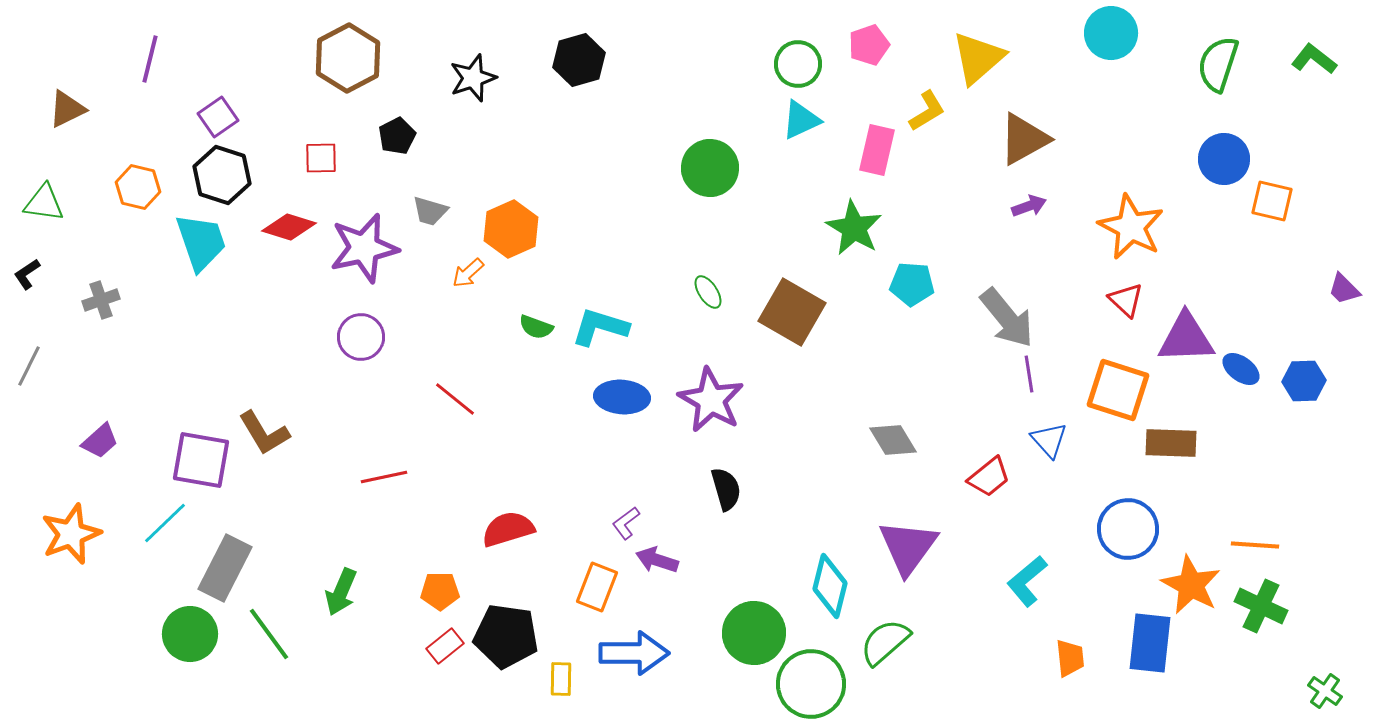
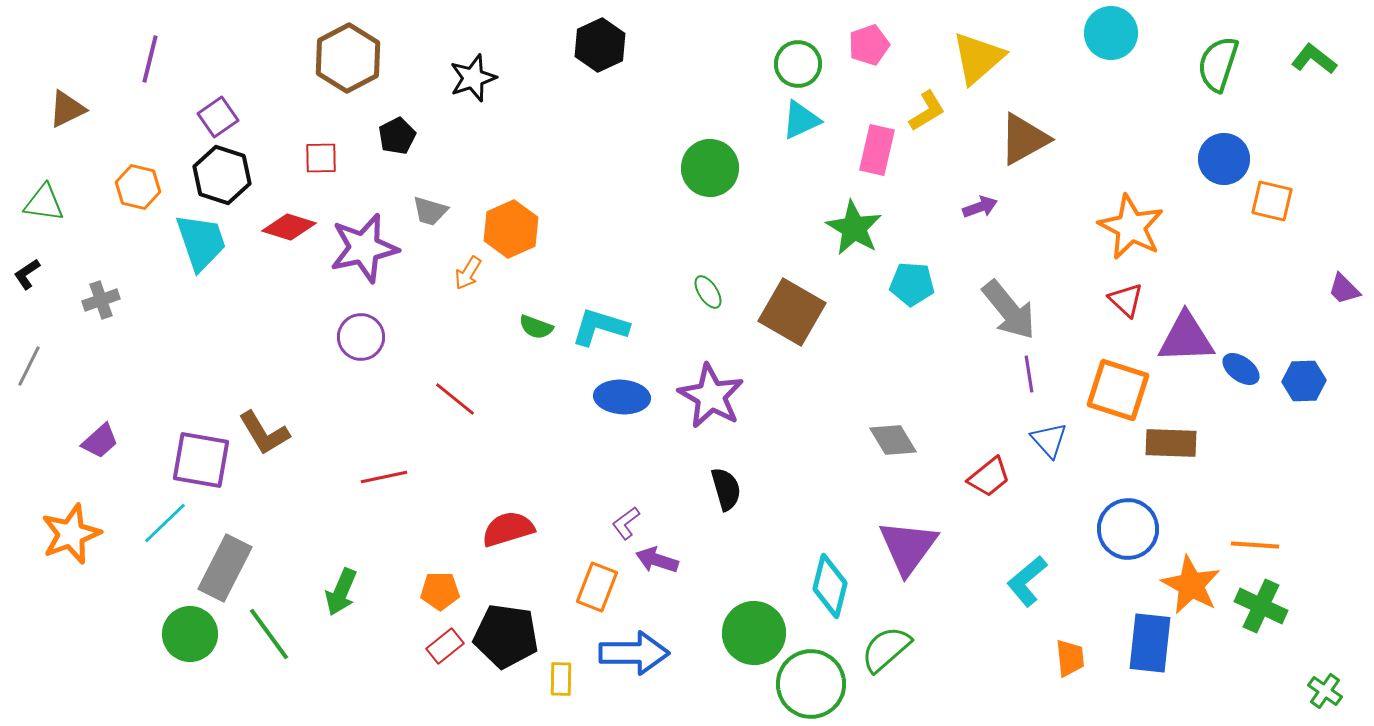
black hexagon at (579, 60): moved 21 px right, 15 px up; rotated 9 degrees counterclockwise
purple arrow at (1029, 206): moved 49 px left, 1 px down
orange arrow at (468, 273): rotated 16 degrees counterclockwise
gray arrow at (1007, 318): moved 2 px right, 8 px up
purple star at (711, 400): moved 4 px up
green semicircle at (885, 642): moved 1 px right, 7 px down
